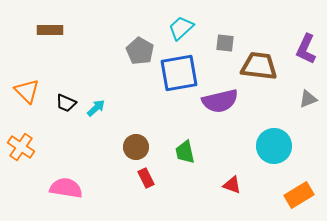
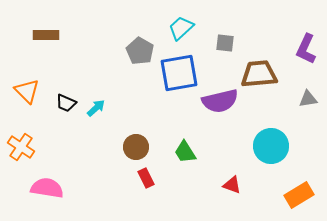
brown rectangle: moved 4 px left, 5 px down
brown trapezoid: moved 8 px down; rotated 12 degrees counterclockwise
gray triangle: rotated 12 degrees clockwise
cyan circle: moved 3 px left
green trapezoid: rotated 20 degrees counterclockwise
pink semicircle: moved 19 px left
